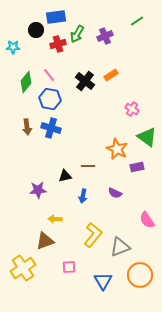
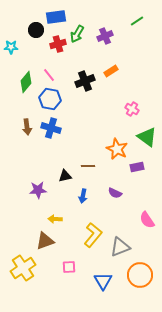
cyan star: moved 2 px left
orange rectangle: moved 4 px up
black cross: rotated 30 degrees clockwise
